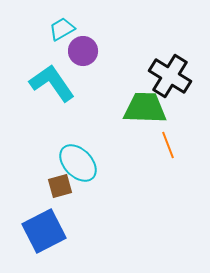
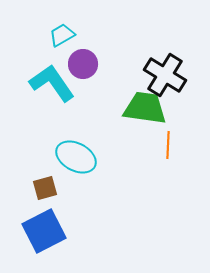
cyan trapezoid: moved 6 px down
purple circle: moved 13 px down
black cross: moved 5 px left, 1 px up
green trapezoid: rotated 6 degrees clockwise
orange line: rotated 24 degrees clockwise
cyan ellipse: moved 2 px left, 6 px up; rotated 18 degrees counterclockwise
brown square: moved 15 px left, 2 px down
